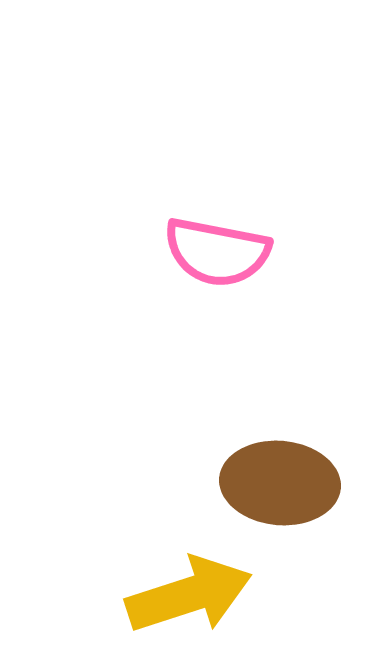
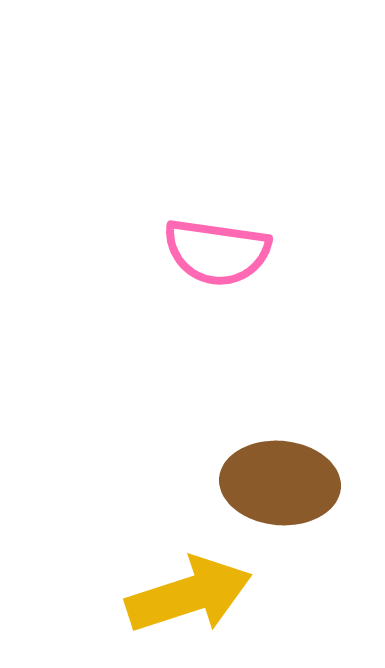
pink semicircle: rotated 3 degrees counterclockwise
